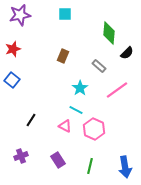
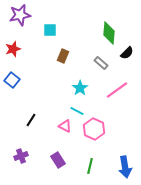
cyan square: moved 15 px left, 16 px down
gray rectangle: moved 2 px right, 3 px up
cyan line: moved 1 px right, 1 px down
